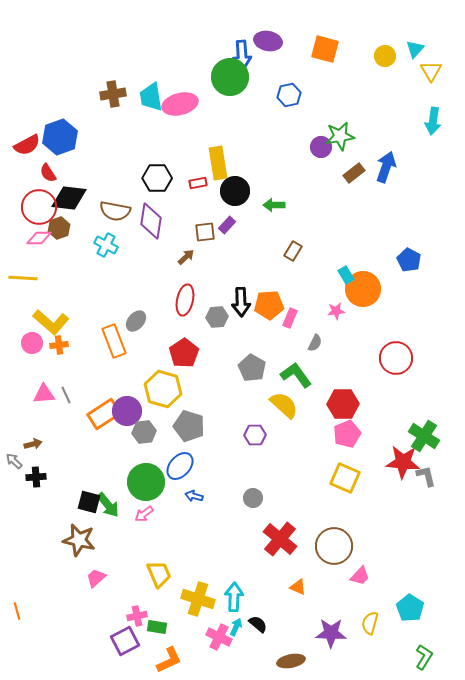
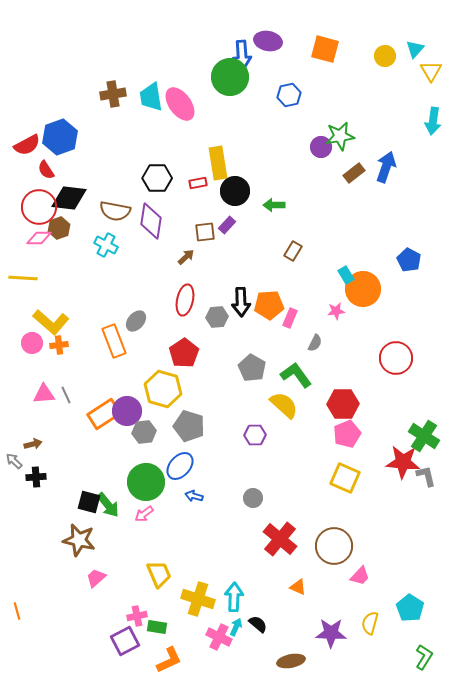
pink ellipse at (180, 104): rotated 68 degrees clockwise
red semicircle at (48, 173): moved 2 px left, 3 px up
